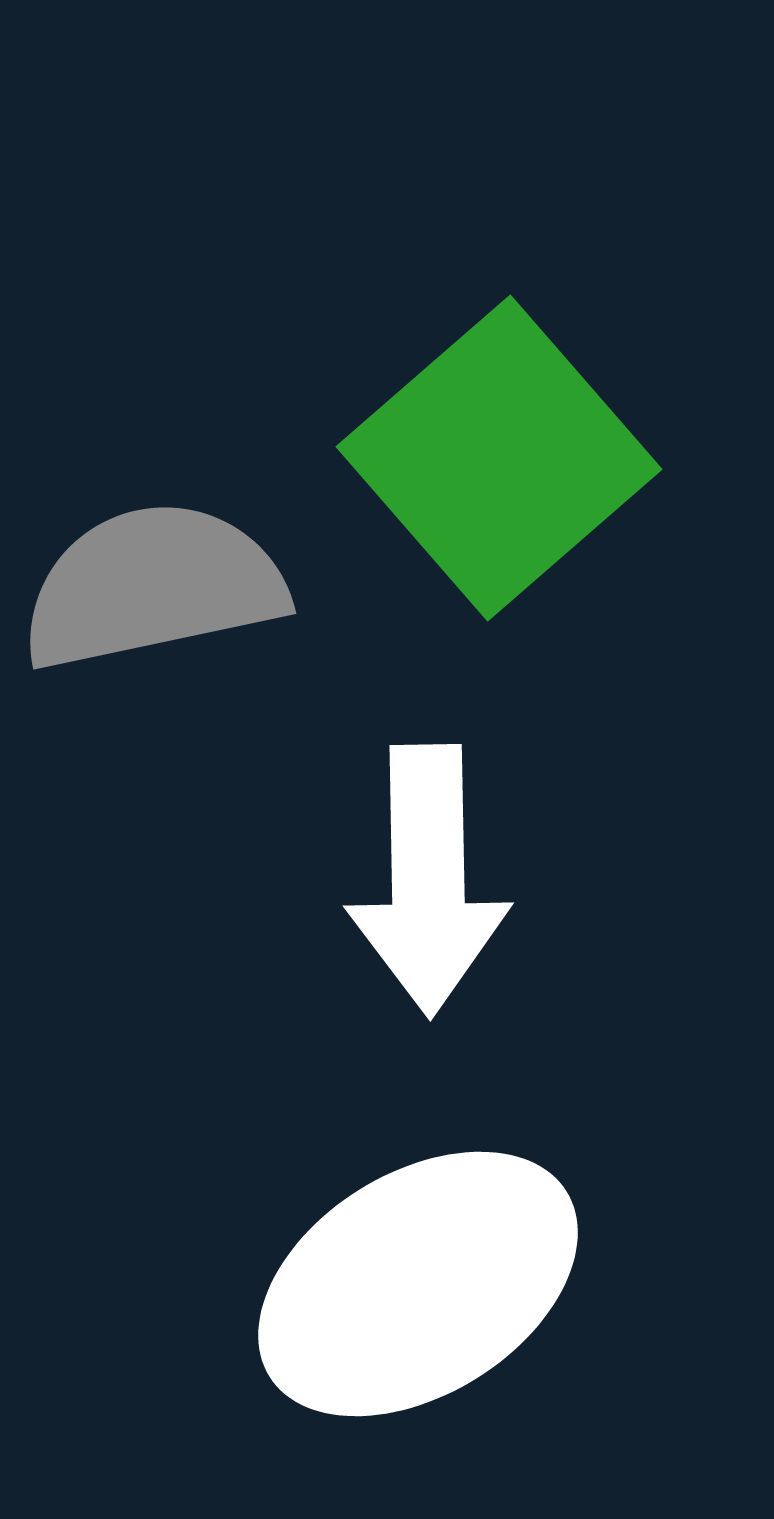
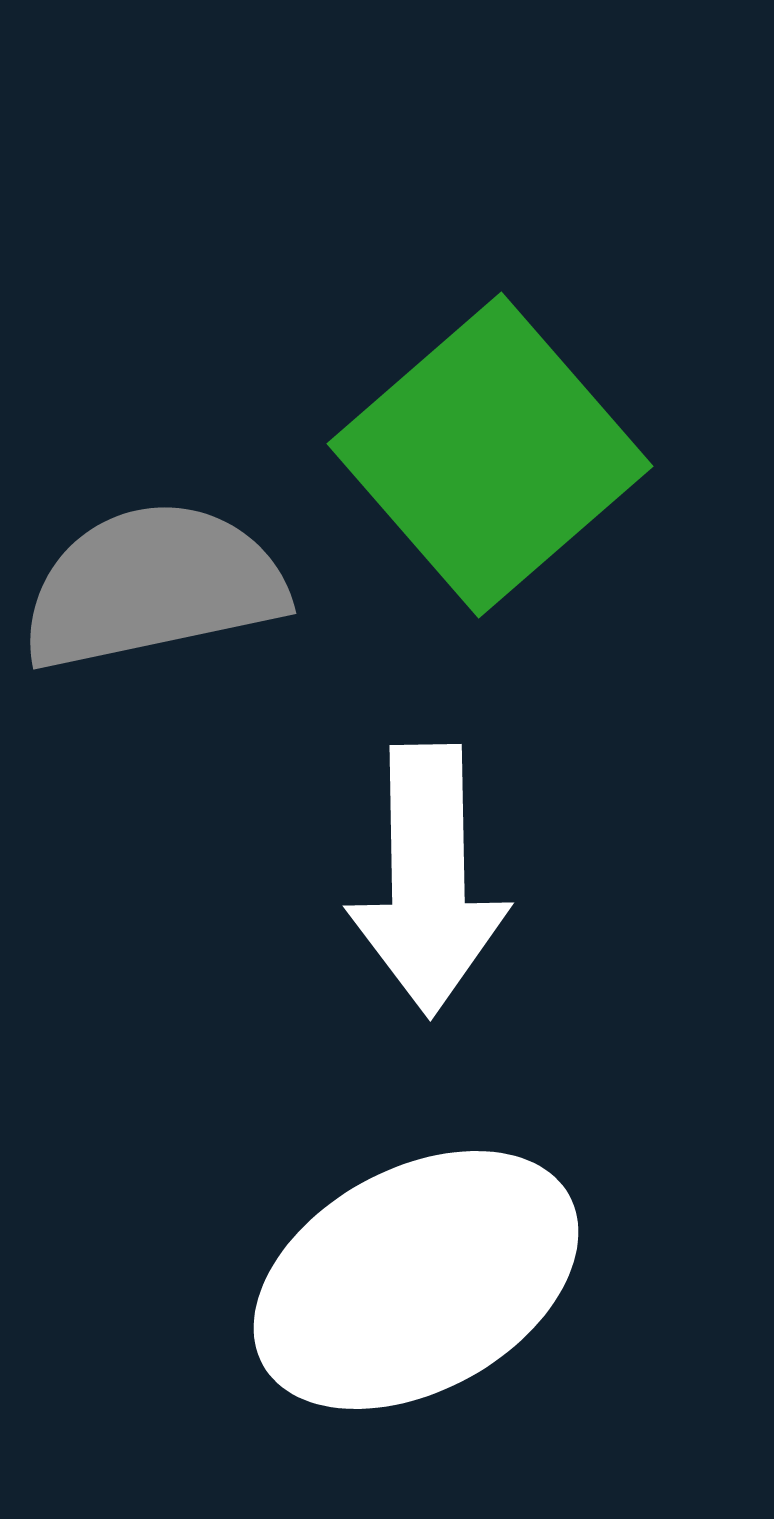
green square: moved 9 px left, 3 px up
white ellipse: moved 2 px left, 4 px up; rotated 3 degrees clockwise
